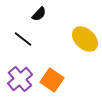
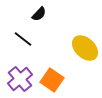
yellow ellipse: moved 9 px down
